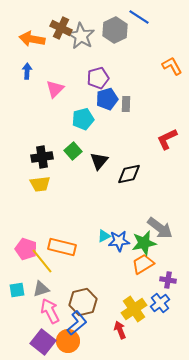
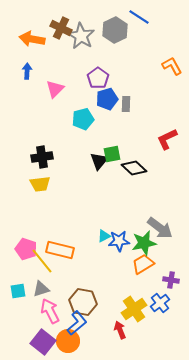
purple pentagon: rotated 20 degrees counterclockwise
green square: moved 39 px right, 3 px down; rotated 30 degrees clockwise
black diamond: moved 5 px right, 6 px up; rotated 55 degrees clockwise
orange rectangle: moved 2 px left, 3 px down
purple cross: moved 3 px right
cyan square: moved 1 px right, 1 px down
brown hexagon: rotated 24 degrees clockwise
